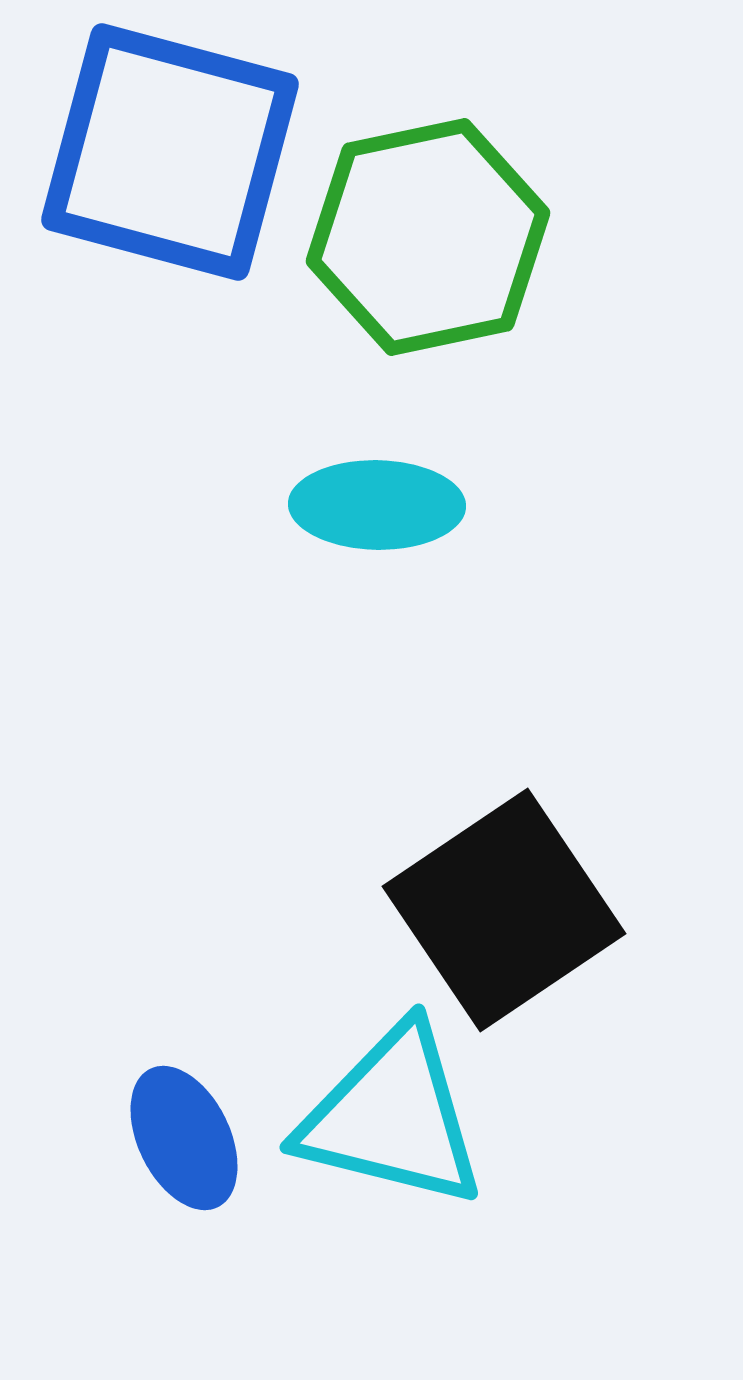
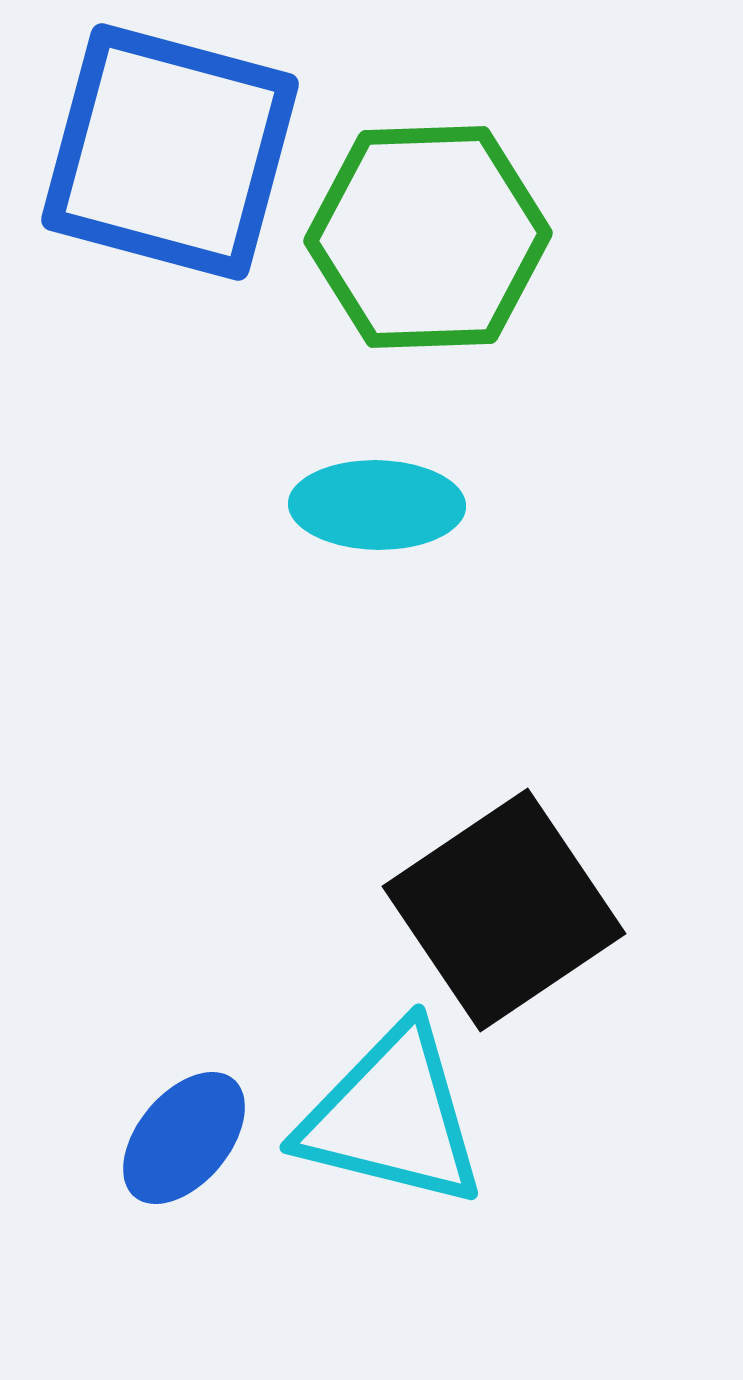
green hexagon: rotated 10 degrees clockwise
blue ellipse: rotated 66 degrees clockwise
